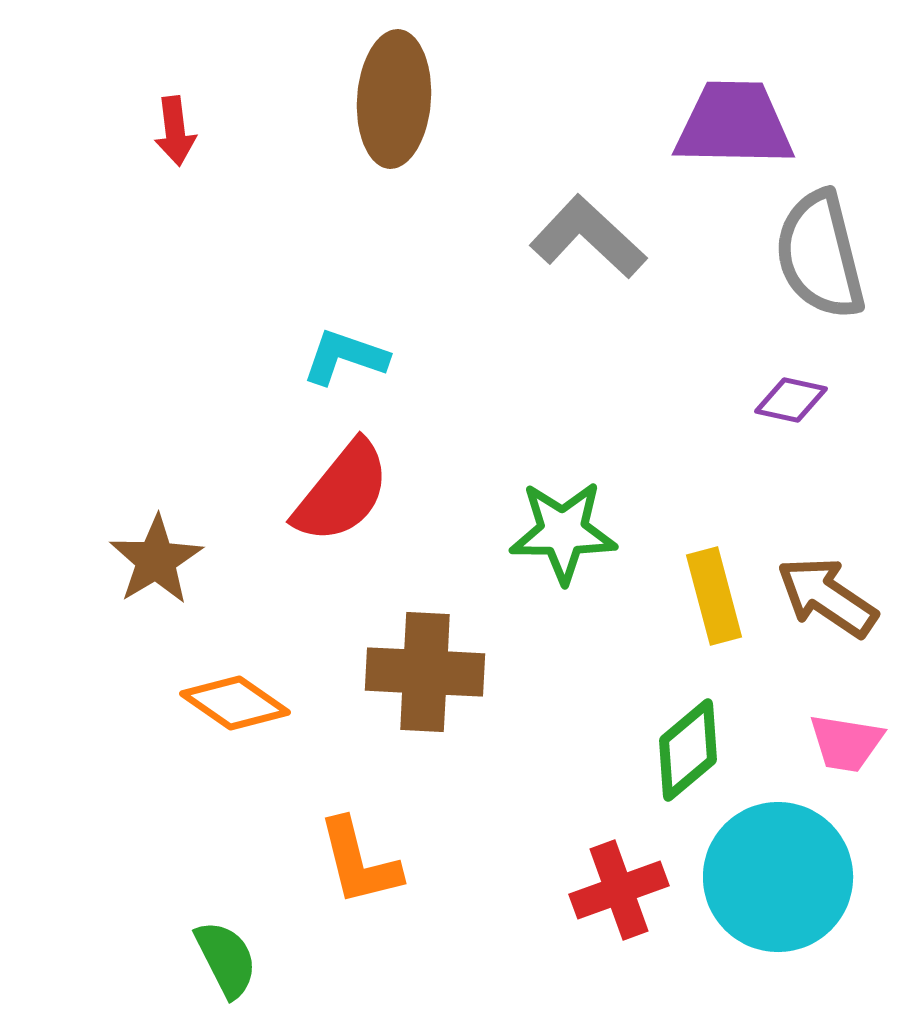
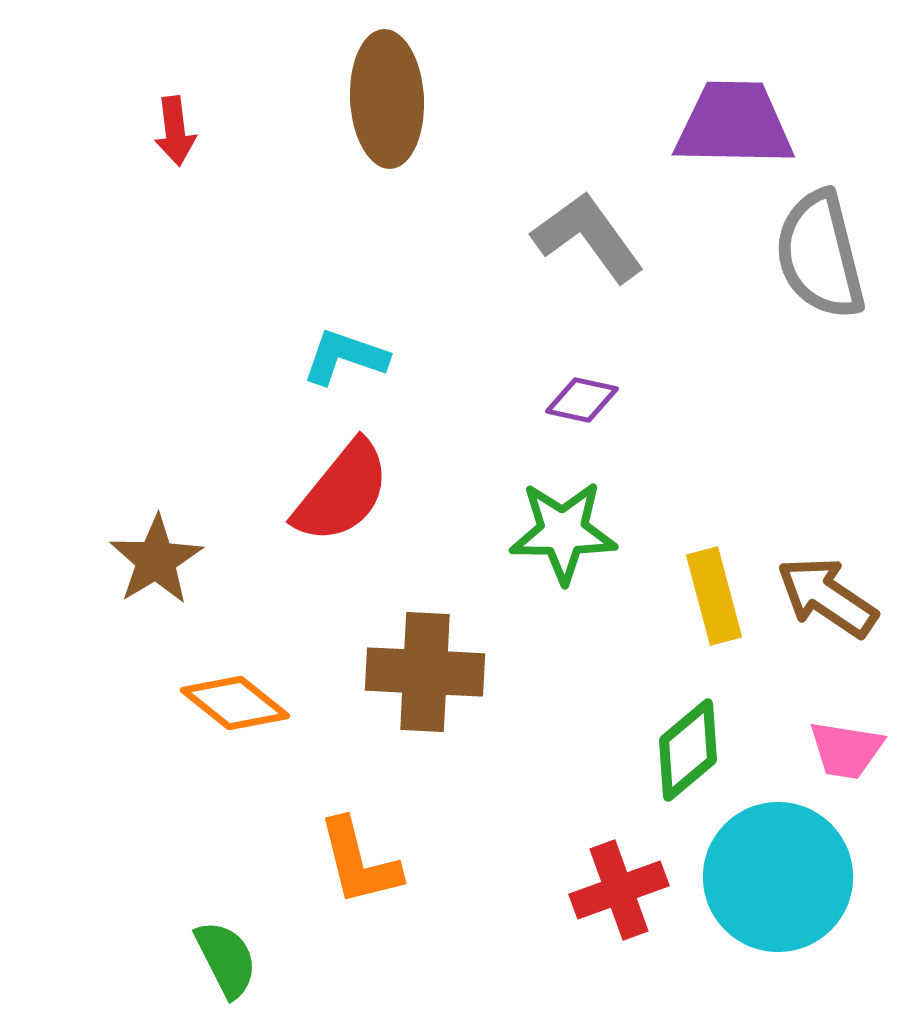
brown ellipse: moved 7 px left; rotated 7 degrees counterclockwise
gray L-shape: rotated 11 degrees clockwise
purple diamond: moved 209 px left
orange diamond: rotated 4 degrees clockwise
pink trapezoid: moved 7 px down
